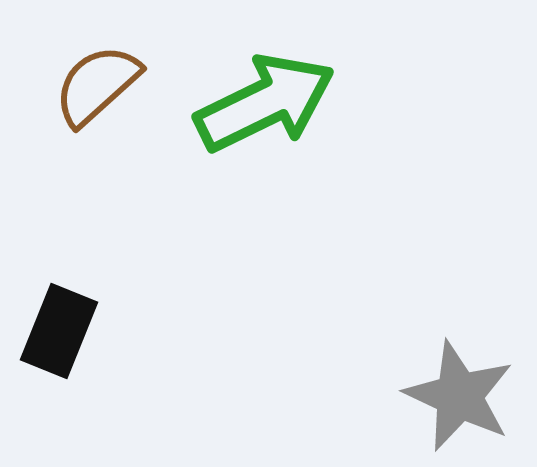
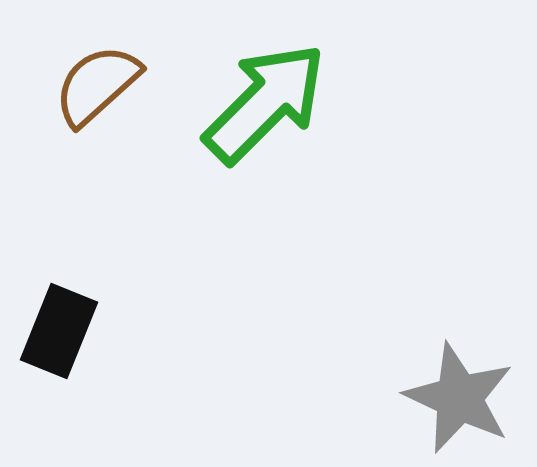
green arrow: rotated 19 degrees counterclockwise
gray star: moved 2 px down
